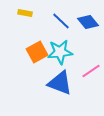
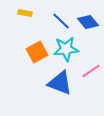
cyan star: moved 6 px right, 3 px up
